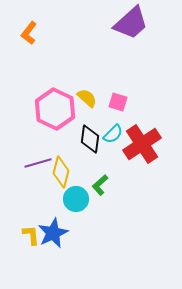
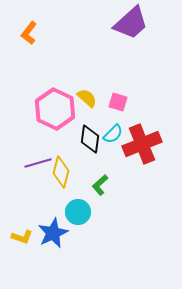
red cross: rotated 12 degrees clockwise
cyan circle: moved 2 px right, 13 px down
yellow L-shape: moved 9 px left, 2 px down; rotated 115 degrees clockwise
